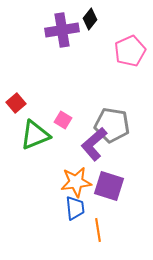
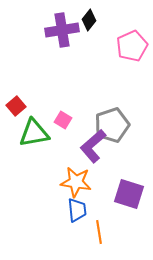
black diamond: moved 1 px left, 1 px down
pink pentagon: moved 2 px right, 5 px up
red square: moved 3 px down
gray pentagon: rotated 28 degrees counterclockwise
green triangle: moved 1 px left, 2 px up; rotated 12 degrees clockwise
purple L-shape: moved 1 px left, 2 px down
orange star: rotated 16 degrees clockwise
purple square: moved 20 px right, 8 px down
blue trapezoid: moved 2 px right, 2 px down
orange line: moved 1 px right, 2 px down
